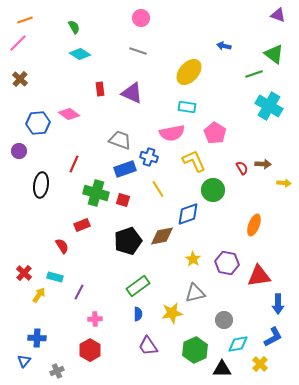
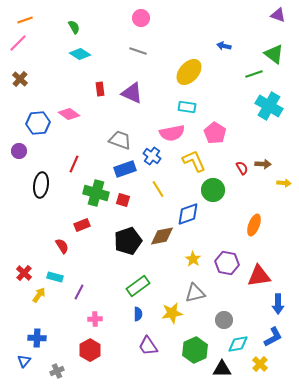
blue cross at (149, 157): moved 3 px right, 1 px up; rotated 18 degrees clockwise
